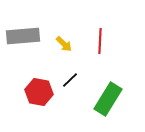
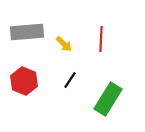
gray rectangle: moved 4 px right, 4 px up
red line: moved 1 px right, 2 px up
black line: rotated 12 degrees counterclockwise
red hexagon: moved 15 px left, 11 px up; rotated 12 degrees clockwise
